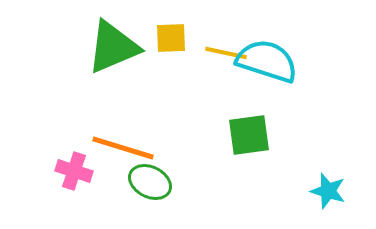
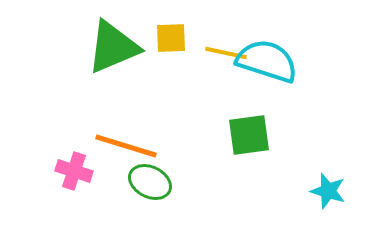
orange line: moved 3 px right, 2 px up
